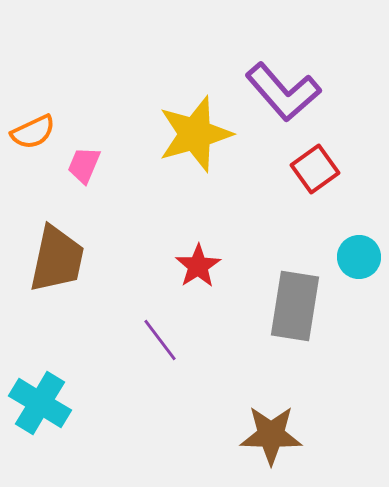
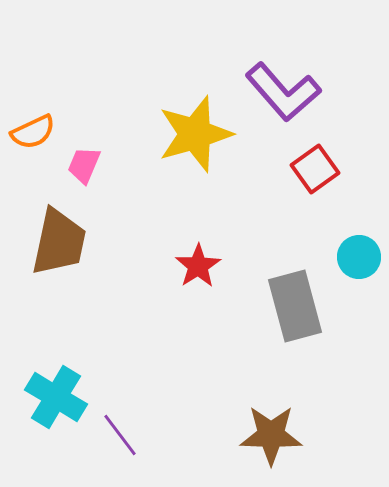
brown trapezoid: moved 2 px right, 17 px up
gray rectangle: rotated 24 degrees counterclockwise
purple line: moved 40 px left, 95 px down
cyan cross: moved 16 px right, 6 px up
